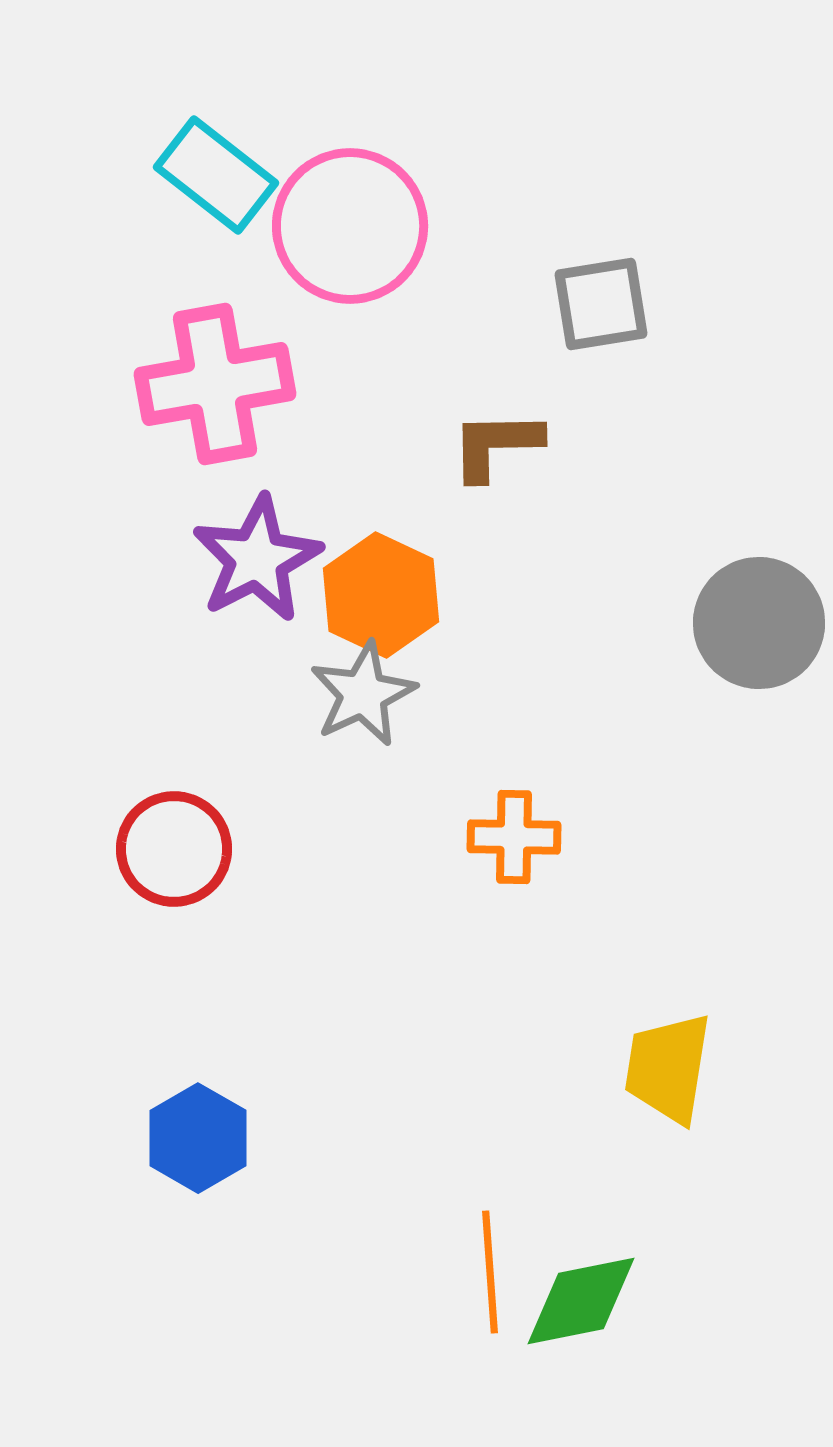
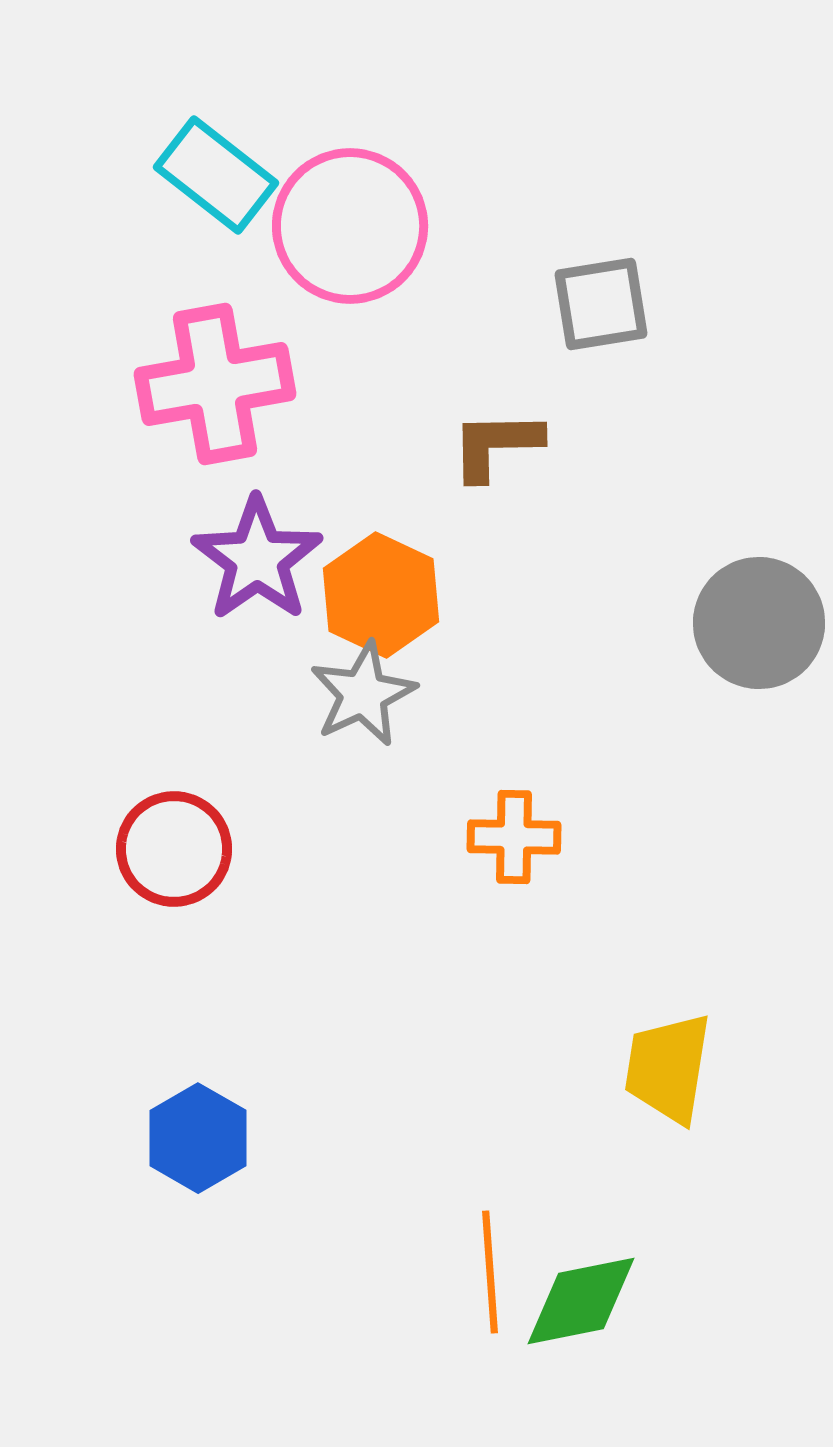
purple star: rotated 8 degrees counterclockwise
